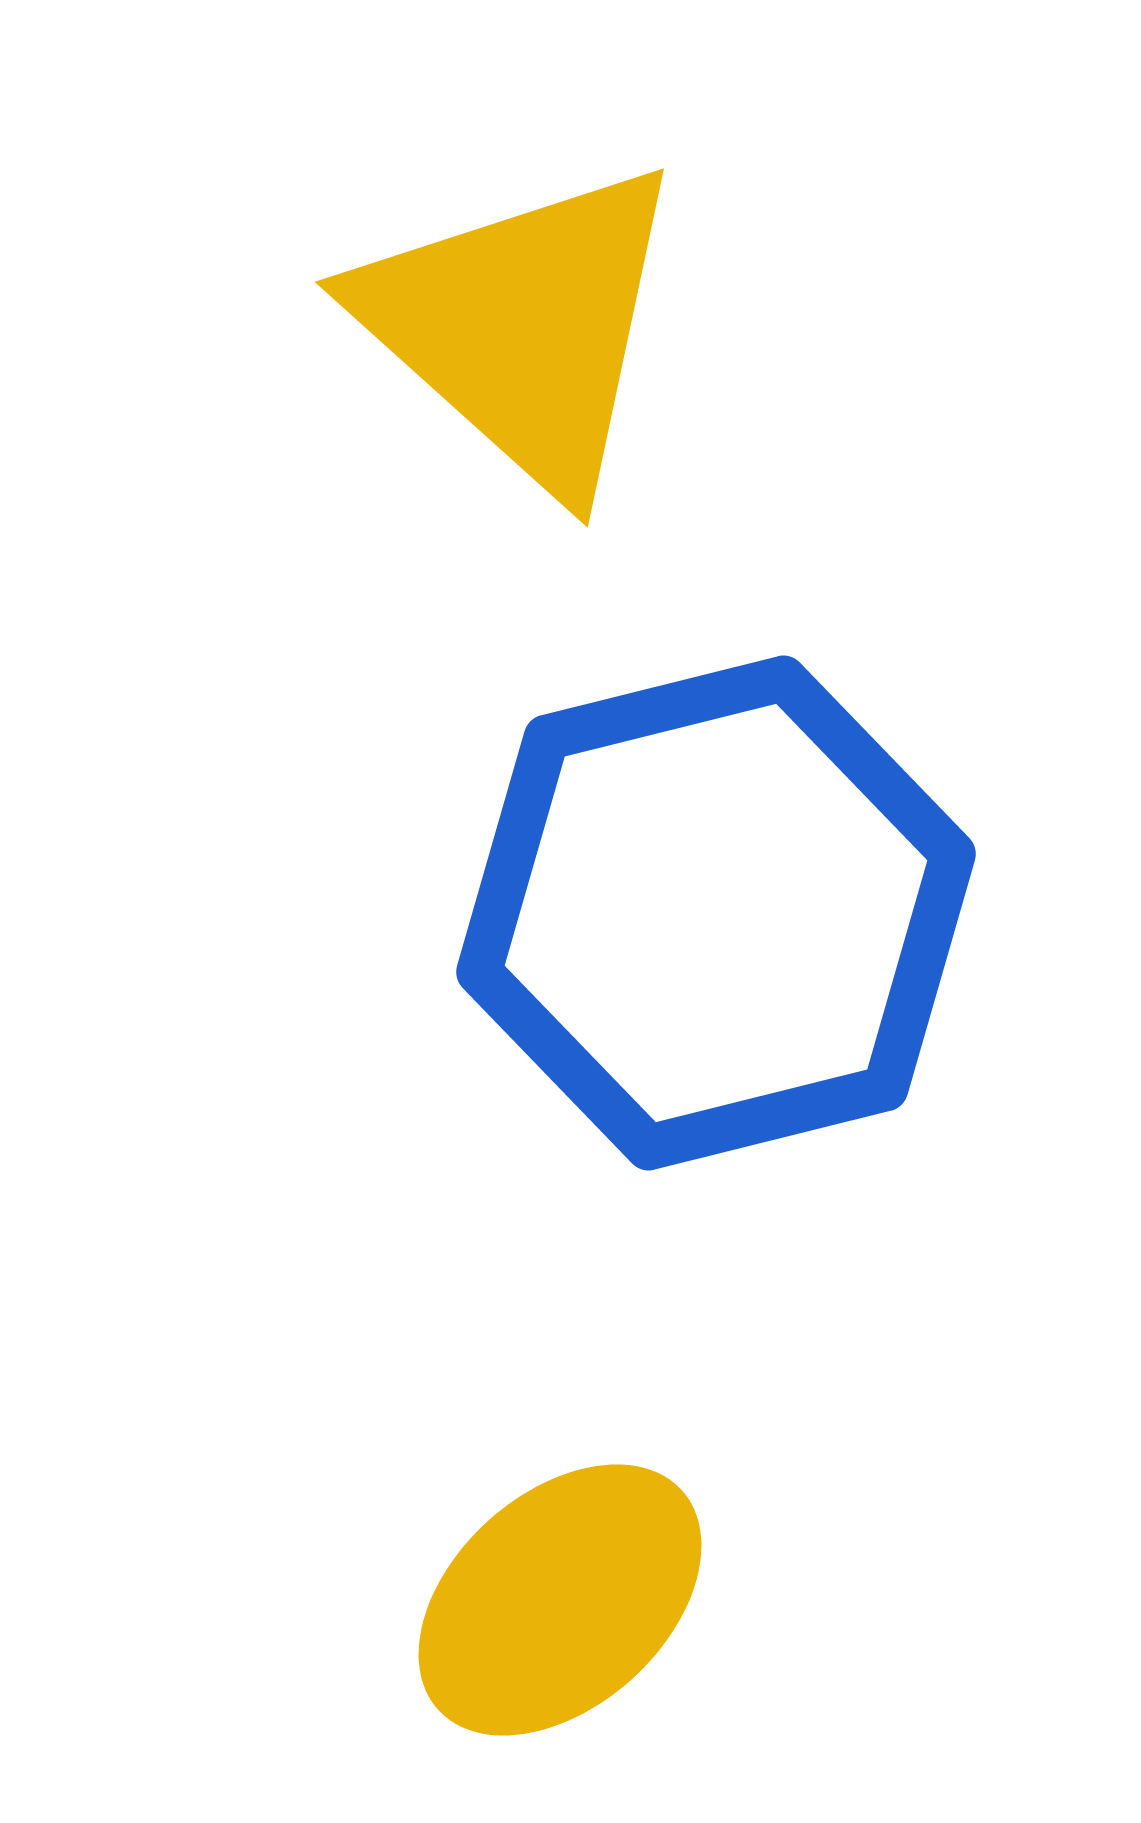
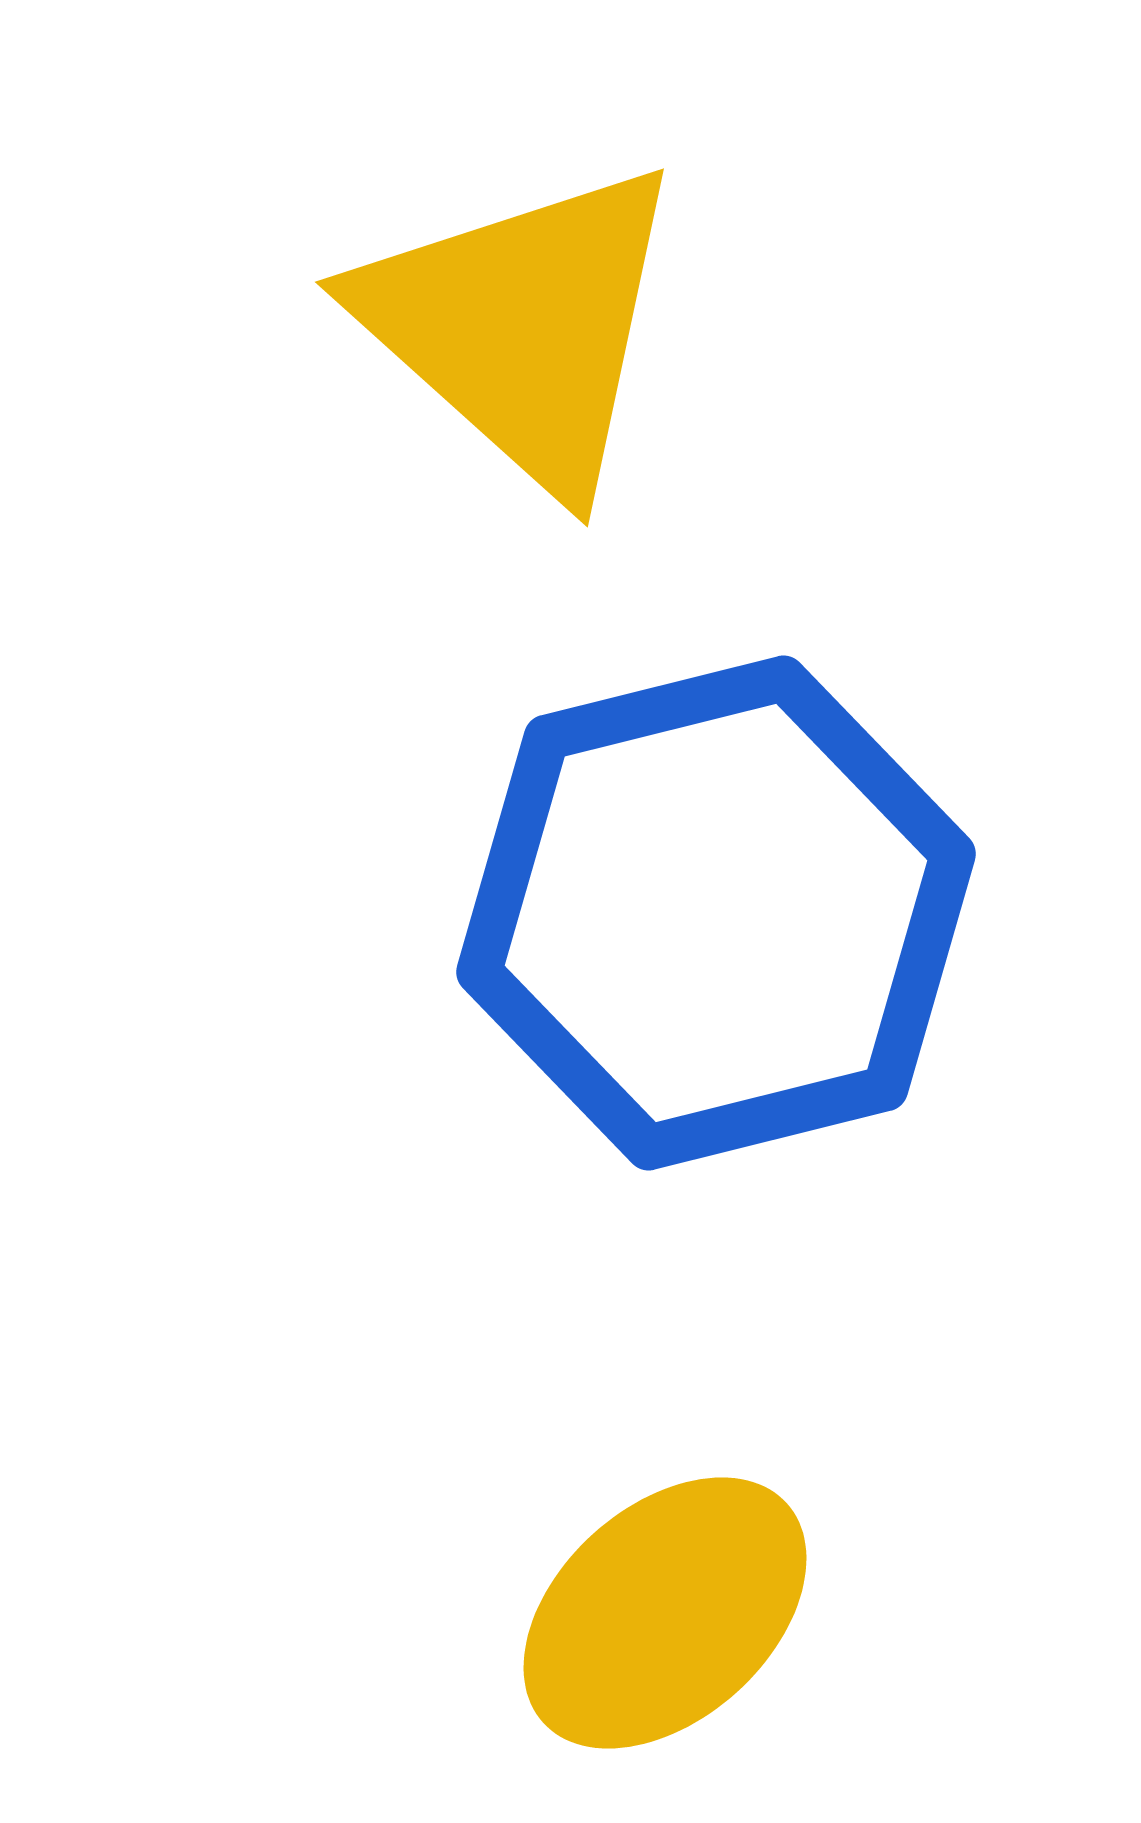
yellow ellipse: moved 105 px right, 13 px down
